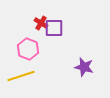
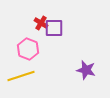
purple star: moved 2 px right, 3 px down
